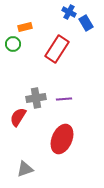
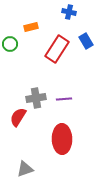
blue cross: rotated 16 degrees counterclockwise
blue rectangle: moved 18 px down
orange rectangle: moved 6 px right
green circle: moved 3 px left
red ellipse: rotated 24 degrees counterclockwise
